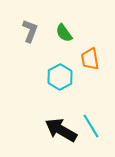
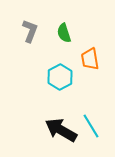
green semicircle: rotated 18 degrees clockwise
